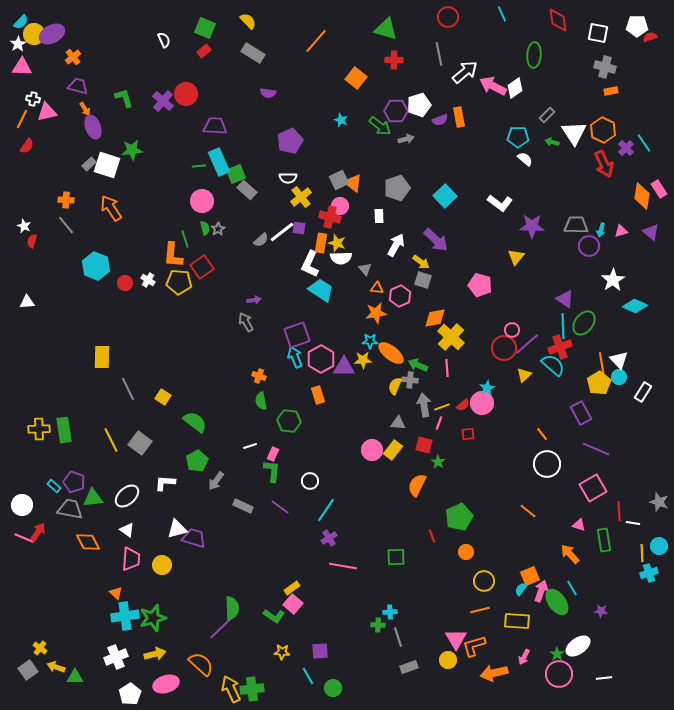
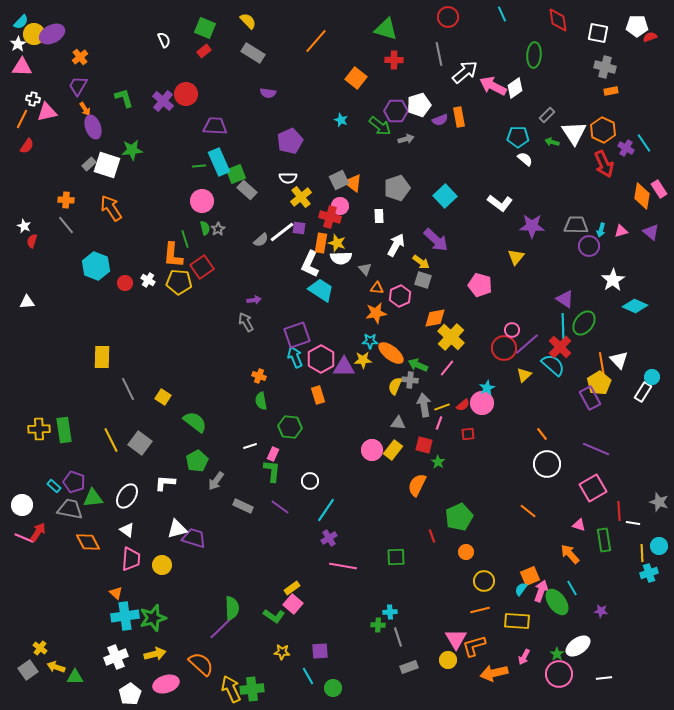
orange cross at (73, 57): moved 7 px right
purple trapezoid at (78, 86): rotated 75 degrees counterclockwise
purple cross at (626, 148): rotated 14 degrees counterclockwise
red cross at (560, 347): rotated 25 degrees counterclockwise
pink line at (447, 368): rotated 42 degrees clockwise
cyan circle at (619, 377): moved 33 px right
purple rectangle at (581, 413): moved 9 px right, 15 px up
green hexagon at (289, 421): moved 1 px right, 6 px down
white ellipse at (127, 496): rotated 15 degrees counterclockwise
